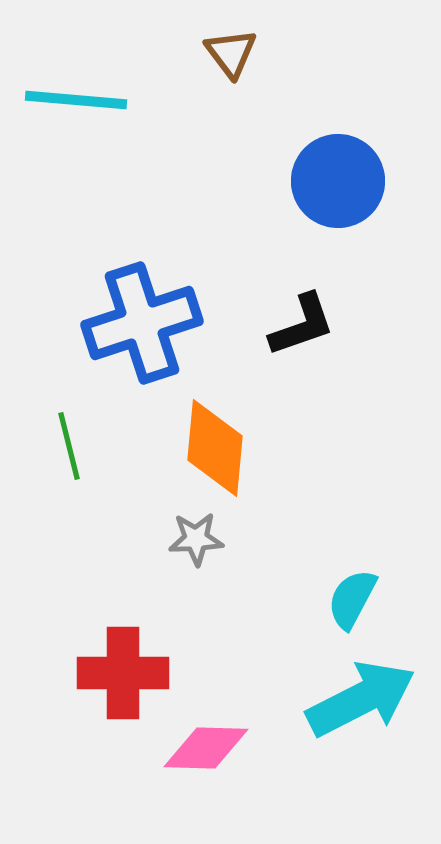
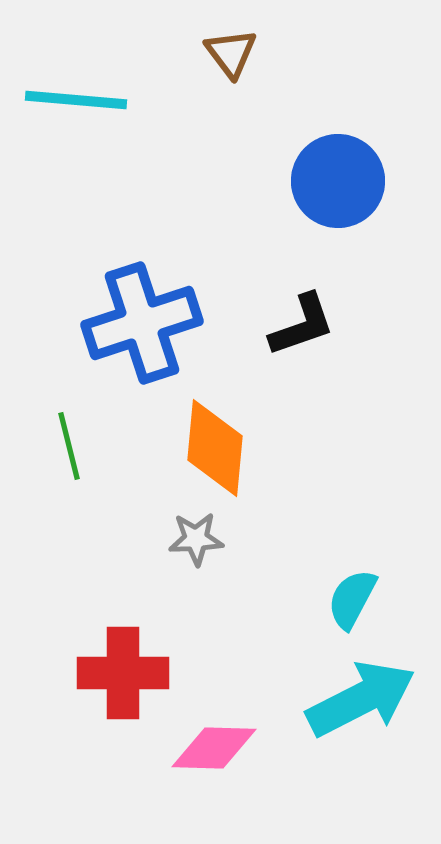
pink diamond: moved 8 px right
